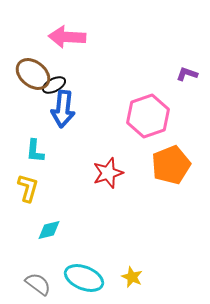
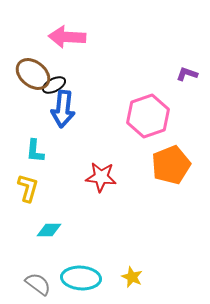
red star: moved 7 px left, 4 px down; rotated 24 degrees clockwise
cyan diamond: rotated 15 degrees clockwise
cyan ellipse: moved 3 px left; rotated 18 degrees counterclockwise
